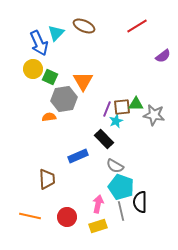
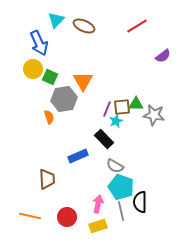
cyan triangle: moved 13 px up
orange semicircle: rotated 80 degrees clockwise
